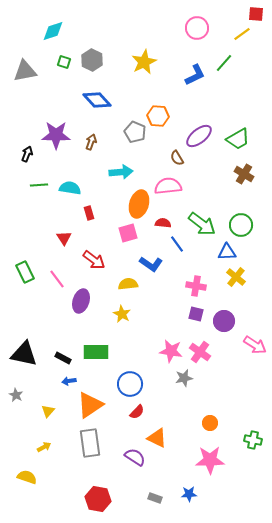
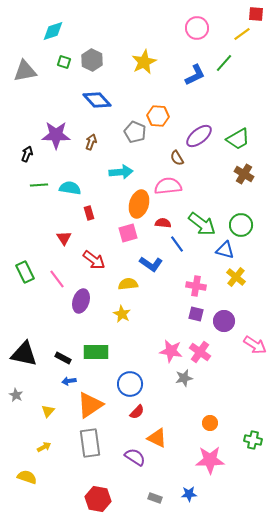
blue triangle at (227, 252): moved 2 px left, 2 px up; rotated 18 degrees clockwise
